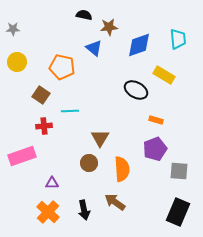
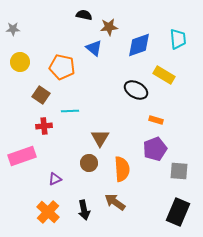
yellow circle: moved 3 px right
purple triangle: moved 3 px right, 4 px up; rotated 24 degrees counterclockwise
